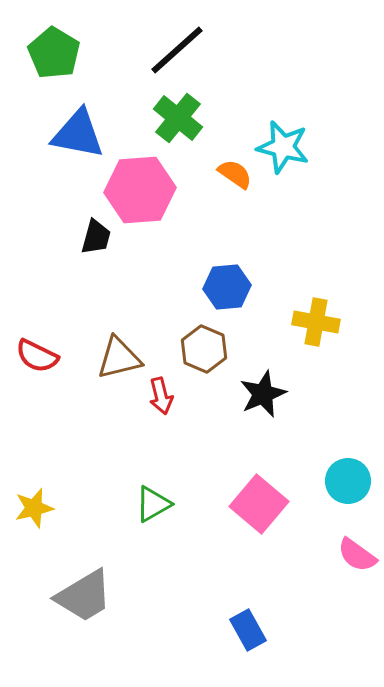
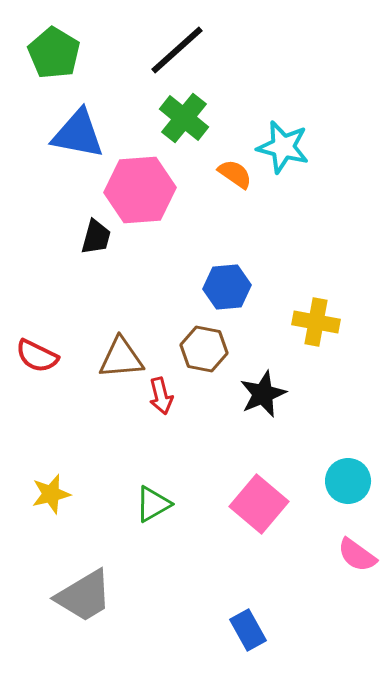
green cross: moved 6 px right
brown hexagon: rotated 12 degrees counterclockwise
brown triangle: moved 2 px right; rotated 9 degrees clockwise
yellow star: moved 17 px right, 14 px up
